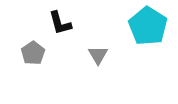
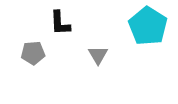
black L-shape: rotated 12 degrees clockwise
gray pentagon: rotated 30 degrees clockwise
